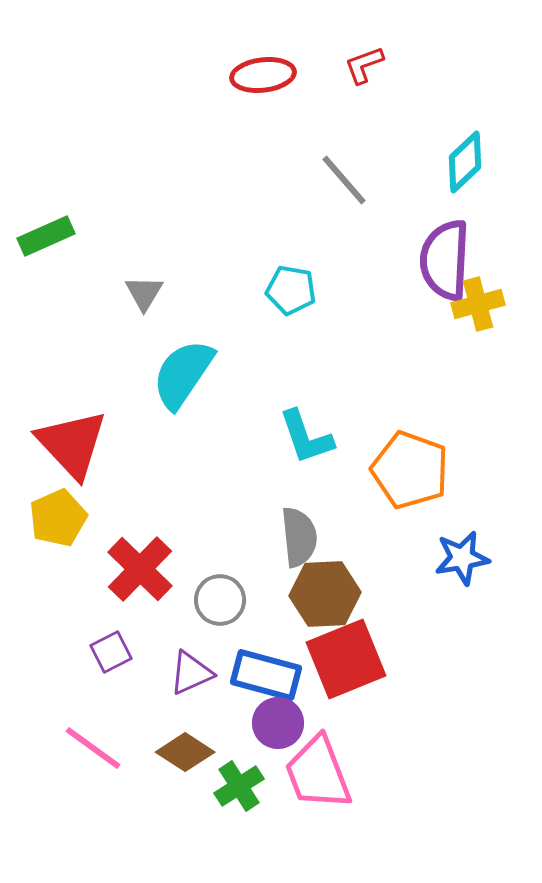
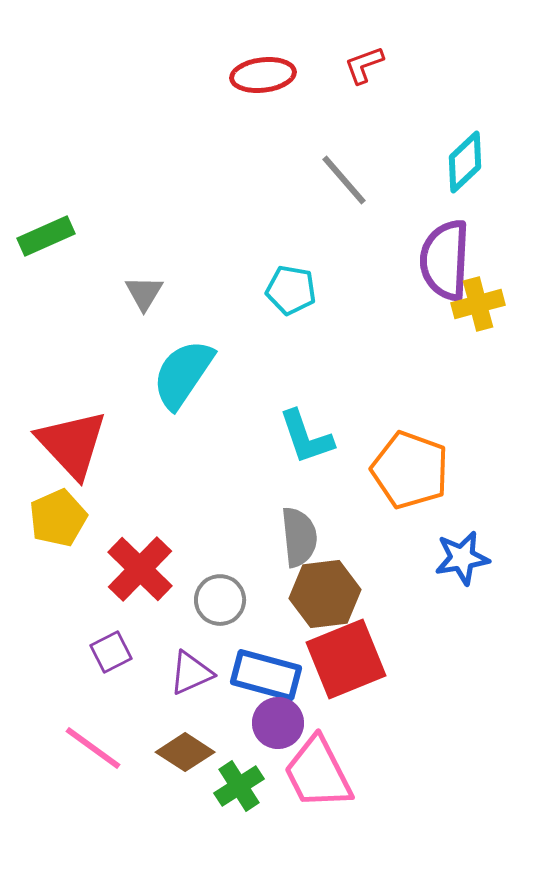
brown hexagon: rotated 4 degrees counterclockwise
pink trapezoid: rotated 6 degrees counterclockwise
